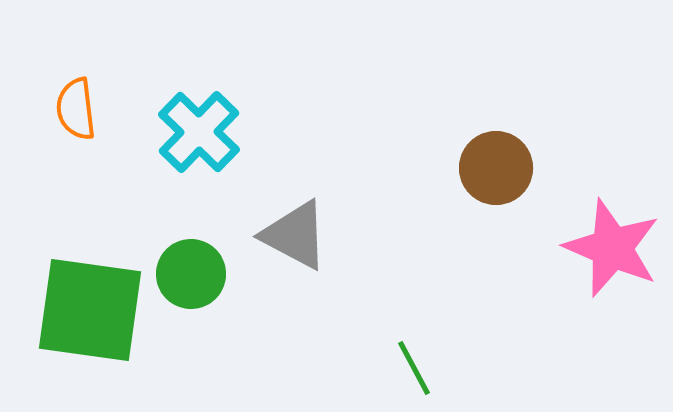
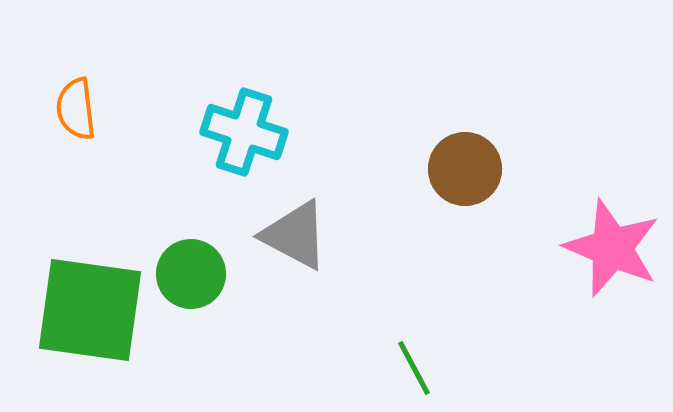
cyan cross: moved 45 px right; rotated 26 degrees counterclockwise
brown circle: moved 31 px left, 1 px down
